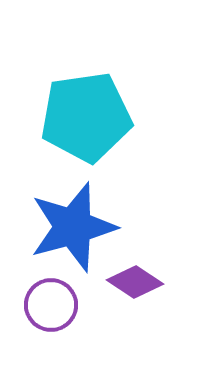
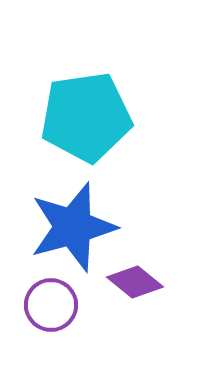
purple diamond: rotated 6 degrees clockwise
